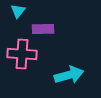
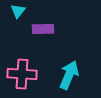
pink cross: moved 20 px down
cyan arrow: rotated 52 degrees counterclockwise
